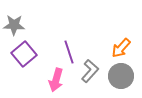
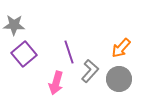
gray circle: moved 2 px left, 3 px down
pink arrow: moved 3 px down
